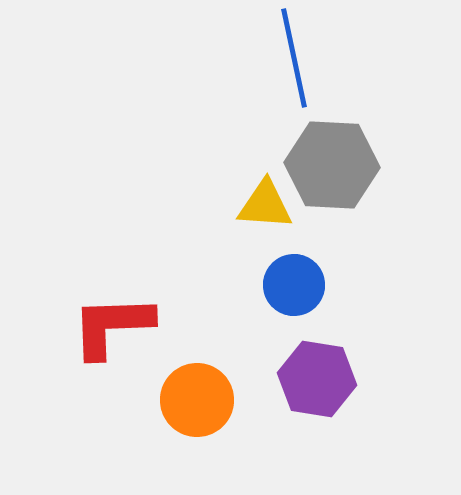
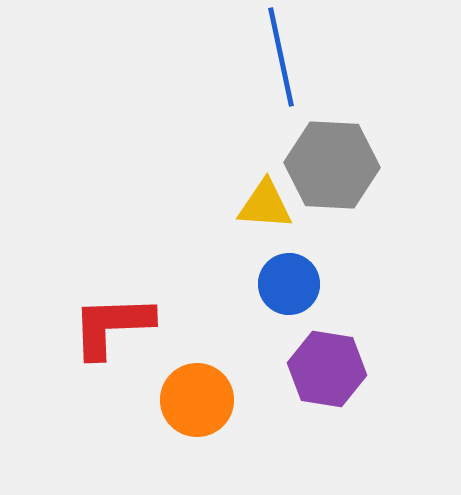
blue line: moved 13 px left, 1 px up
blue circle: moved 5 px left, 1 px up
purple hexagon: moved 10 px right, 10 px up
